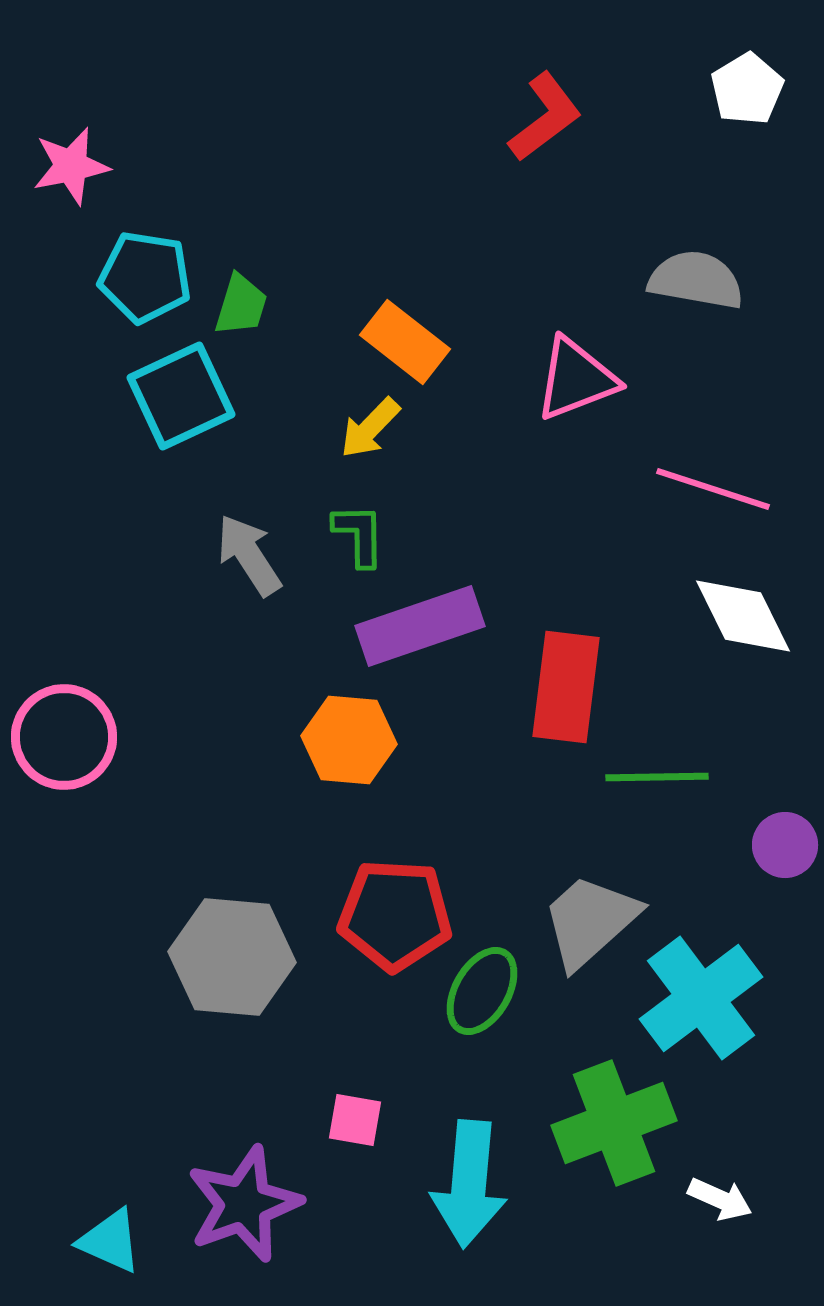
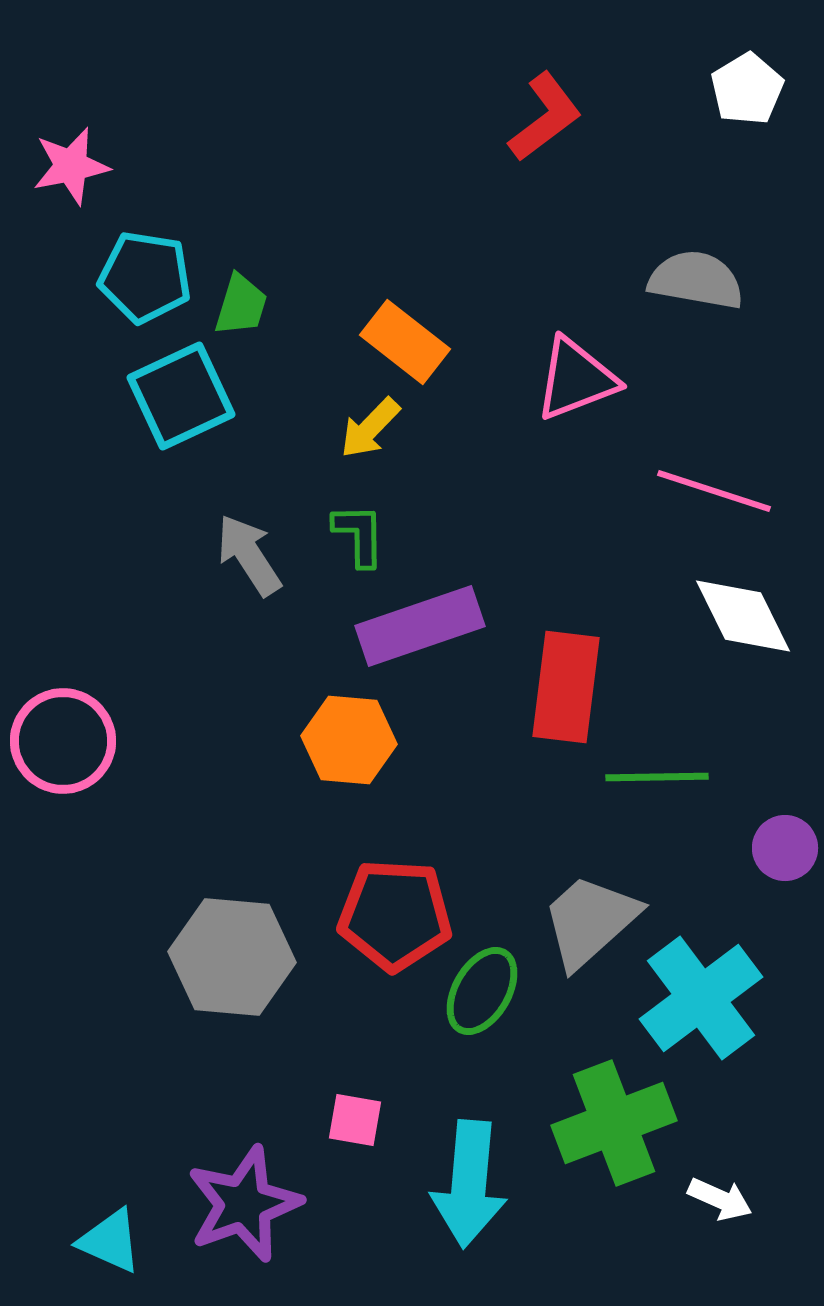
pink line: moved 1 px right, 2 px down
pink circle: moved 1 px left, 4 px down
purple circle: moved 3 px down
